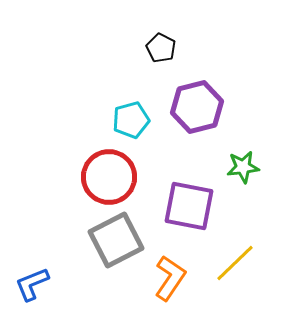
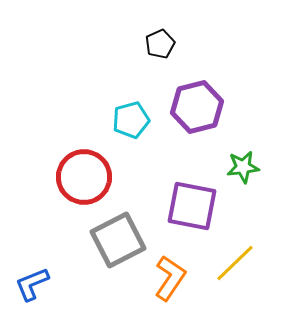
black pentagon: moved 1 px left, 4 px up; rotated 20 degrees clockwise
red circle: moved 25 px left
purple square: moved 3 px right
gray square: moved 2 px right
